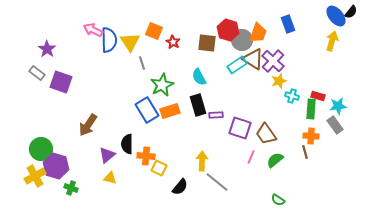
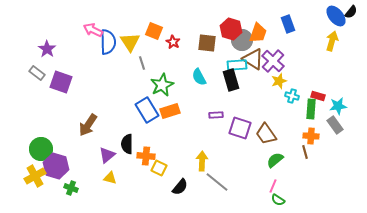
red hexagon at (228, 30): moved 3 px right, 1 px up
blue semicircle at (109, 40): moved 1 px left, 2 px down
cyan rectangle at (237, 65): rotated 30 degrees clockwise
black rectangle at (198, 105): moved 33 px right, 25 px up
pink line at (251, 157): moved 22 px right, 29 px down
